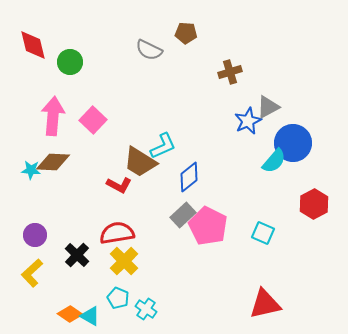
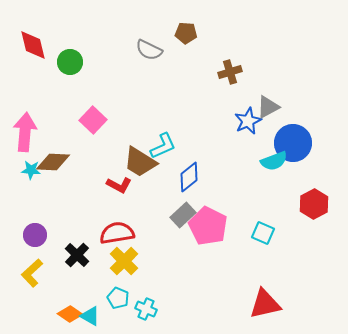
pink arrow: moved 28 px left, 16 px down
cyan semicircle: rotated 28 degrees clockwise
cyan cross: rotated 10 degrees counterclockwise
